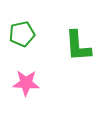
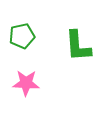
green pentagon: moved 2 px down
